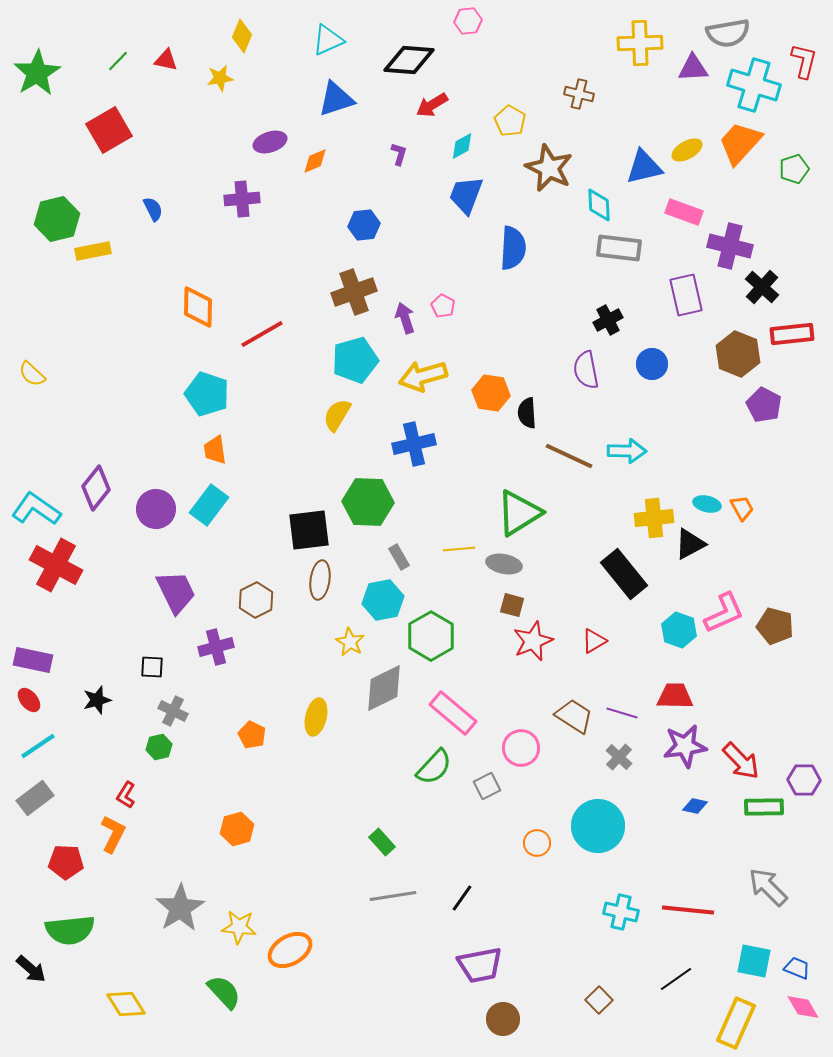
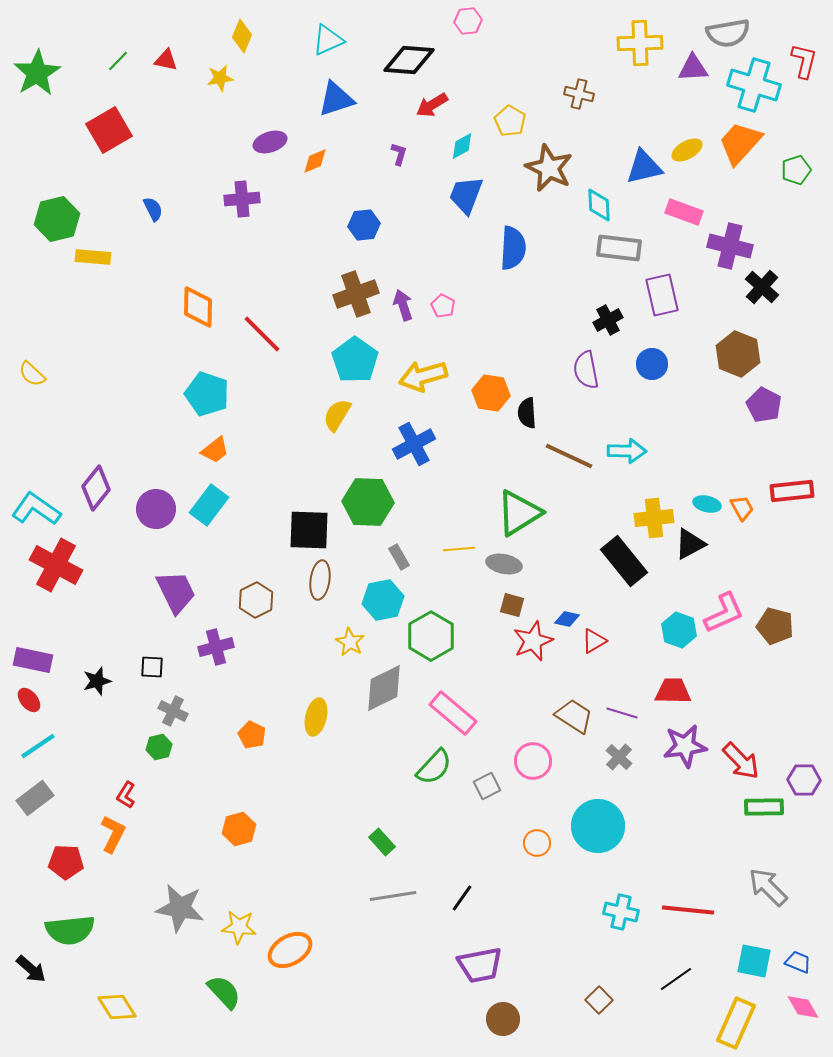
green pentagon at (794, 169): moved 2 px right, 1 px down
yellow rectangle at (93, 251): moved 6 px down; rotated 16 degrees clockwise
brown cross at (354, 292): moved 2 px right, 2 px down
purple rectangle at (686, 295): moved 24 px left
purple arrow at (405, 318): moved 2 px left, 13 px up
red line at (262, 334): rotated 75 degrees clockwise
red rectangle at (792, 334): moved 157 px down
cyan pentagon at (355, 360): rotated 21 degrees counterclockwise
blue cross at (414, 444): rotated 15 degrees counterclockwise
orange trapezoid at (215, 450): rotated 120 degrees counterclockwise
black square at (309, 530): rotated 9 degrees clockwise
black rectangle at (624, 574): moved 13 px up
red trapezoid at (675, 696): moved 2 px left, 5 px up
black star at (97, 700): moved 19 px up
pink circle at (521, 748): moved 12 px right, 13 px down
blue diamond at (695, 806): moved 128 px left, 187 px up
orange hexagon at (237, 829): moved 2 px right
gray star at (180, 908): rotated 30 degrees counterclockwise
blue trapezoid at (797, 968): moved 1 px right, 6 px up
yellow diamond at (126, 1004): moved 9 px left, 3 px down
